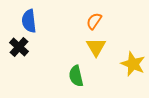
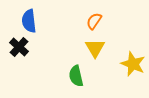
yellow triangle: moved 1 px left, 1 px down
